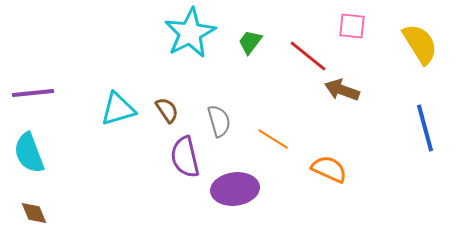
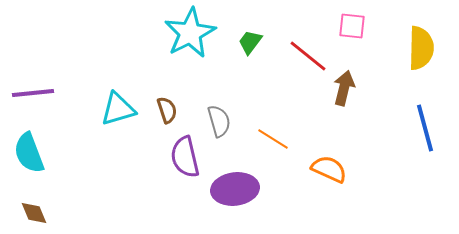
yellow semicircle: moved 1 px right, 4 px down; rotated 33 degrees clockwise
brown arrow: moved 2 px right, 2 px up; rotated 84 degrees clockwise
brown semicircle: rotated 16 degrees clockwise
